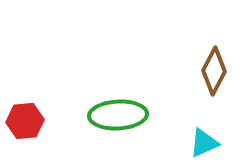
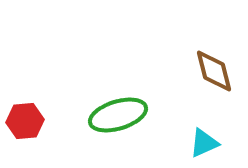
brown diamond: rotated 42 degrees counterclockwise
green ellipse: rotated 14 degrees counterclockwise
